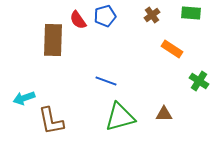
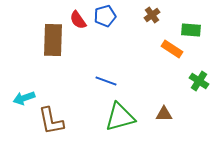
green rectangle: moved 17 px down
